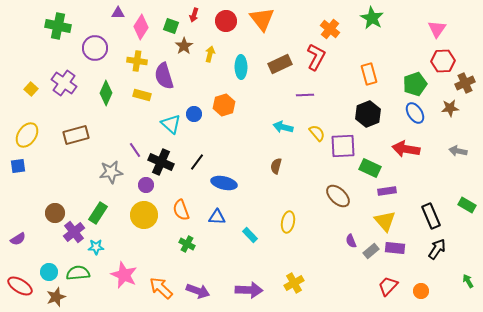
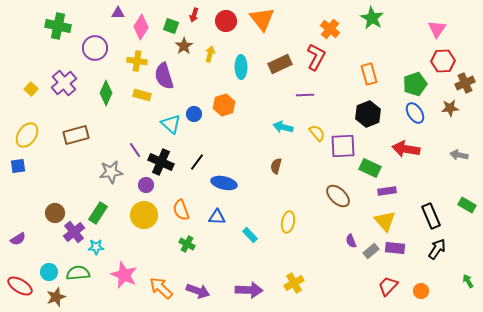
purple cross at (64, 83): rotated 15 degrees clockwise
gray arrow at (458, 151): moved 1 px right, 4 px down
